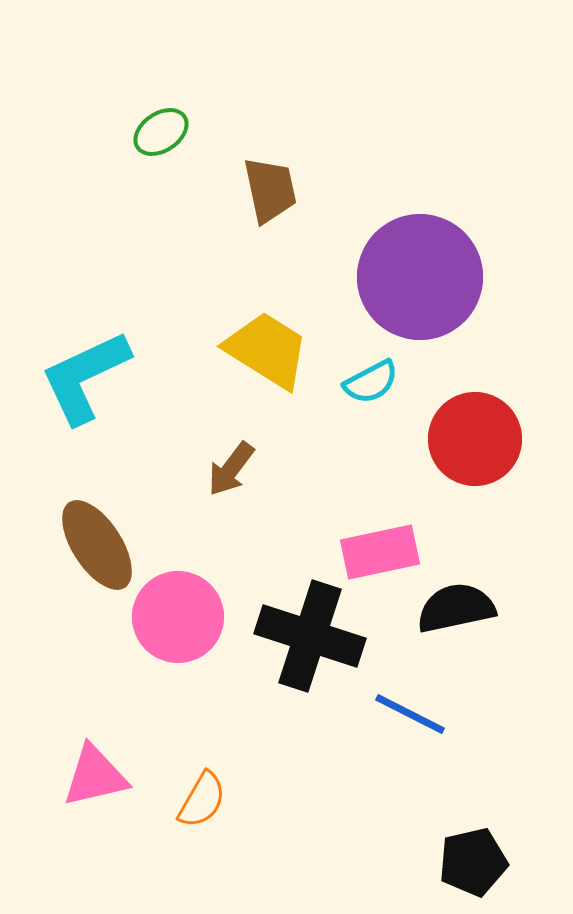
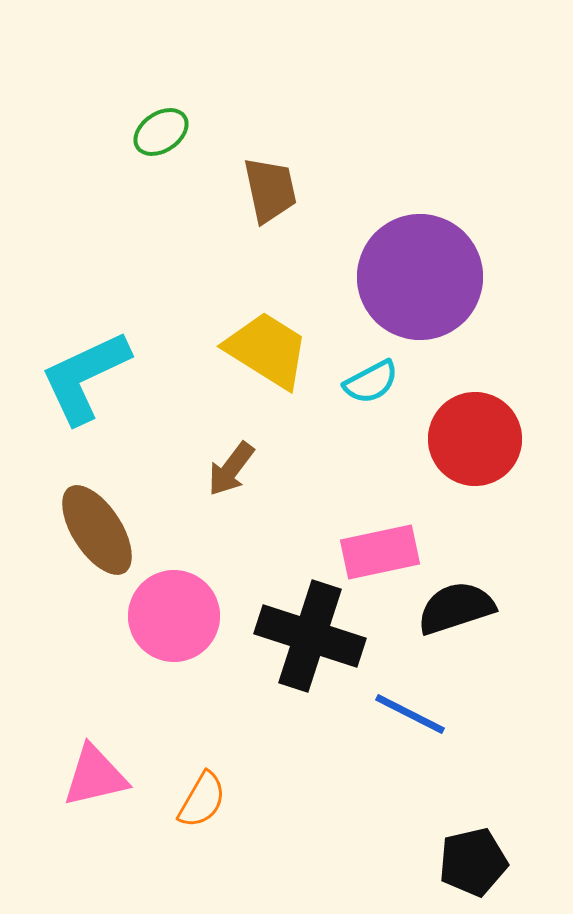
brown ellipse: moved 15 px up
black semicircle: rotated 6 degrees counterclockwise
pink circle: moved 4 px left, 1 px up
